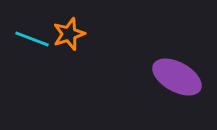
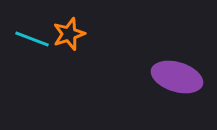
purple ellipse: rotated 12 degrees counterclockwise
